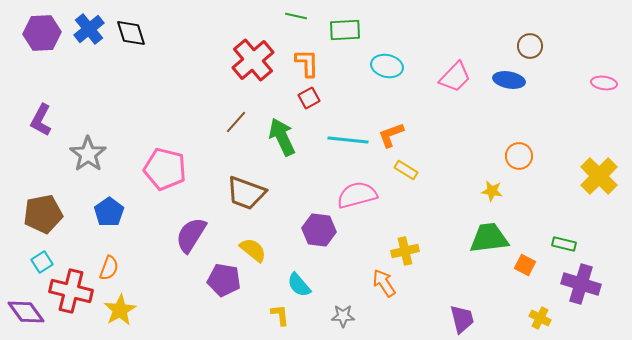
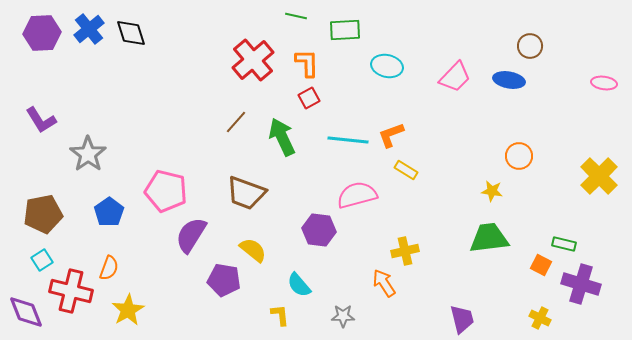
purple L-shape at (41, 120): rotated 60 degrees counterclockwise
pink pentagon at (165, 169): moved 1 px right, 22 px down
cyan square at (42, 262): moved 2 px up
orange square at (525, 265): moved 16 px right
yellow star at (120, 310): moved 8 px right
purple diamond at (26, 312): rotated 15 degrees clockwise
